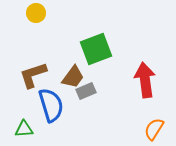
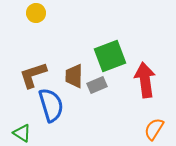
green square: moved 14 px right, 7 px down
brown trapezoid: moved 1 px right, 1 px up; rotated 145 degrees clockwise
gray rectangle: moved 11 px right, 6 px up
green triangle: moved 2 px left, 4 px down; rotated 36 degrees clockwise
